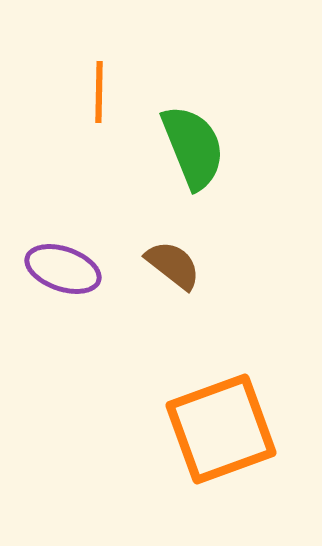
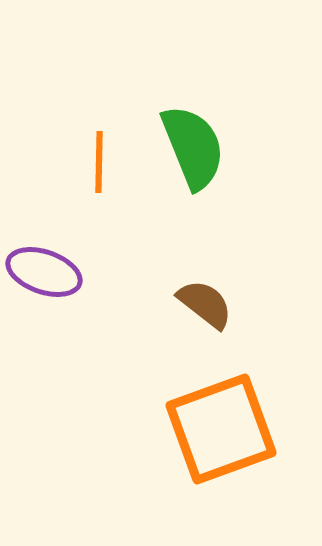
orange line: moved 70 px down
brown semicircle: moved 32 px right, 39 px down
purple ellipse: moved 19 px left, 3 px down
